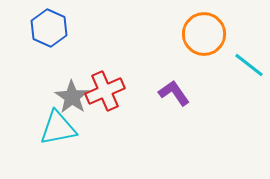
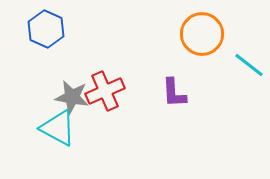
blue hexagon: moved 3 px left, 1 px down
orange circle: moved 2 px left
purple L-shape: rotated 148 degrees counterclockwise
gray star: rotated 24 degrees counterclockwise
cyan triangle: rotated 39 degrees clockwise
